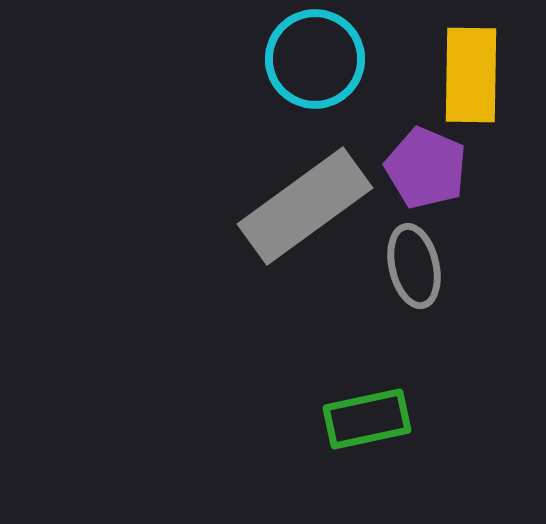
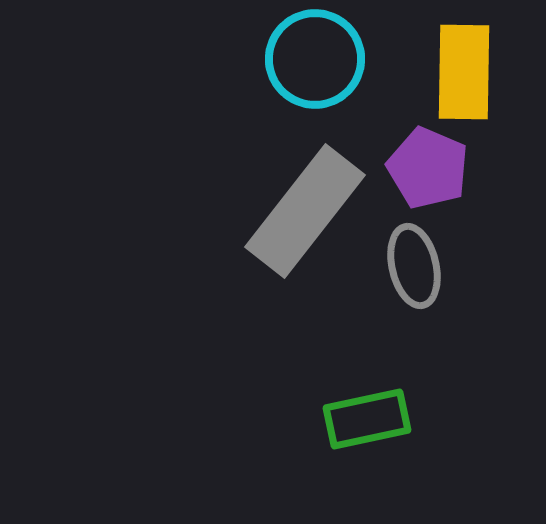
yellow rectangle: moved 7 px left, 3 px up
purple pentagon: moved 2 px right
gray rectangle: moved 5 px down; rotated 16 degrees counterclockwise
